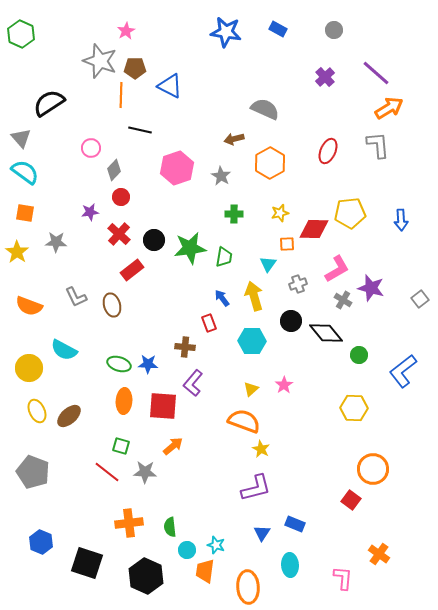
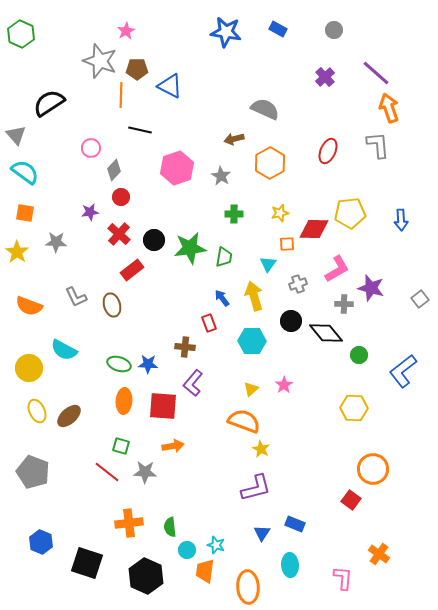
brown pentagon at (135, 68): moved 2 px right, 1 px down
orange arrow at (389, 108): rotated 76 degrees counterclockwise
gray triangle at (21, 138): moved 5 px left, 3 px up
gray cross at (343, 300): moved 1 px right, 4 px down; rotated 30 degrees counterclockwise
orange arrow at (173, 446): rotated 30 degrees clockwise
